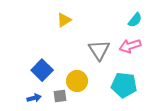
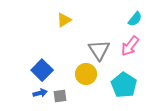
cyan semicircle: moved 1 px up
pink arrow: rotated 35 degrees counterclockwise
yellow circle: moved 9 px right, 7 px up
cyan pentagon: rotated 25 degrees clockwise
blue arrow: moved 6 px right, 5 px up
